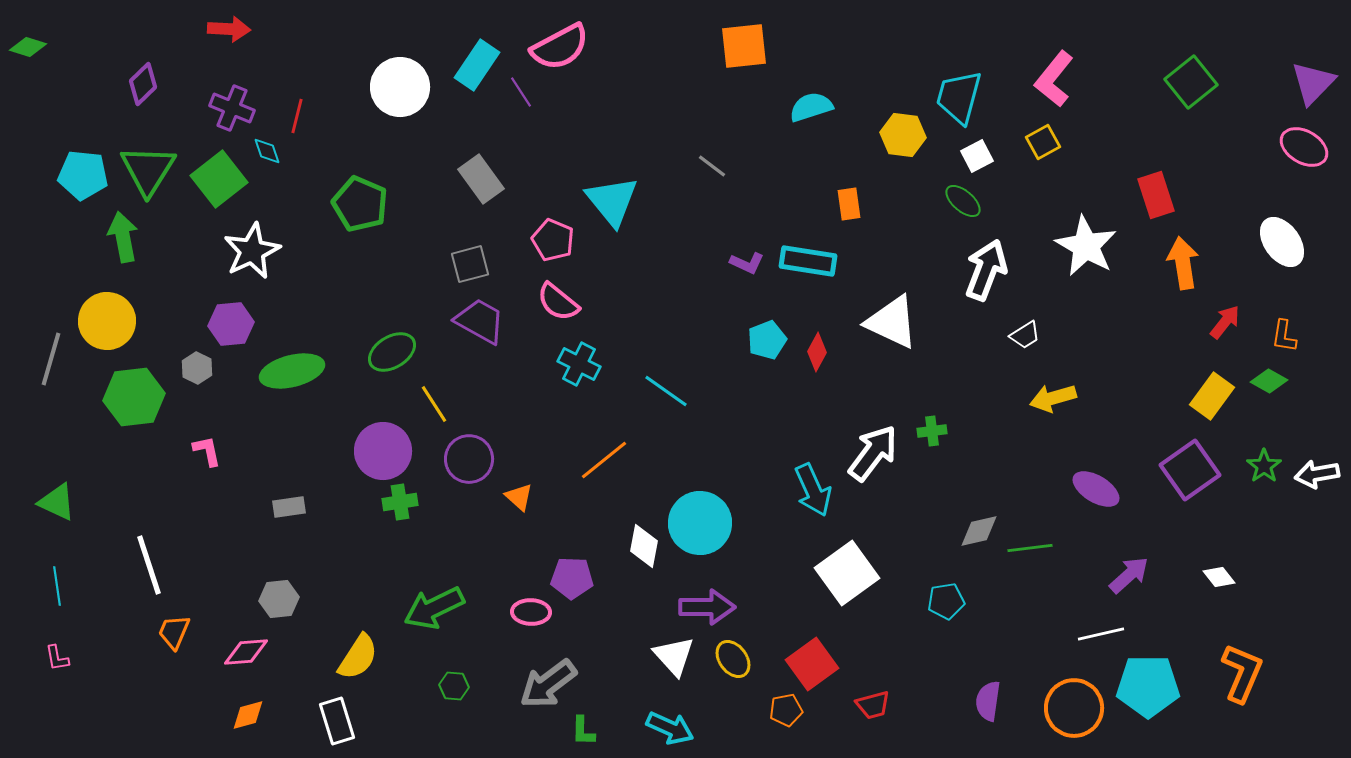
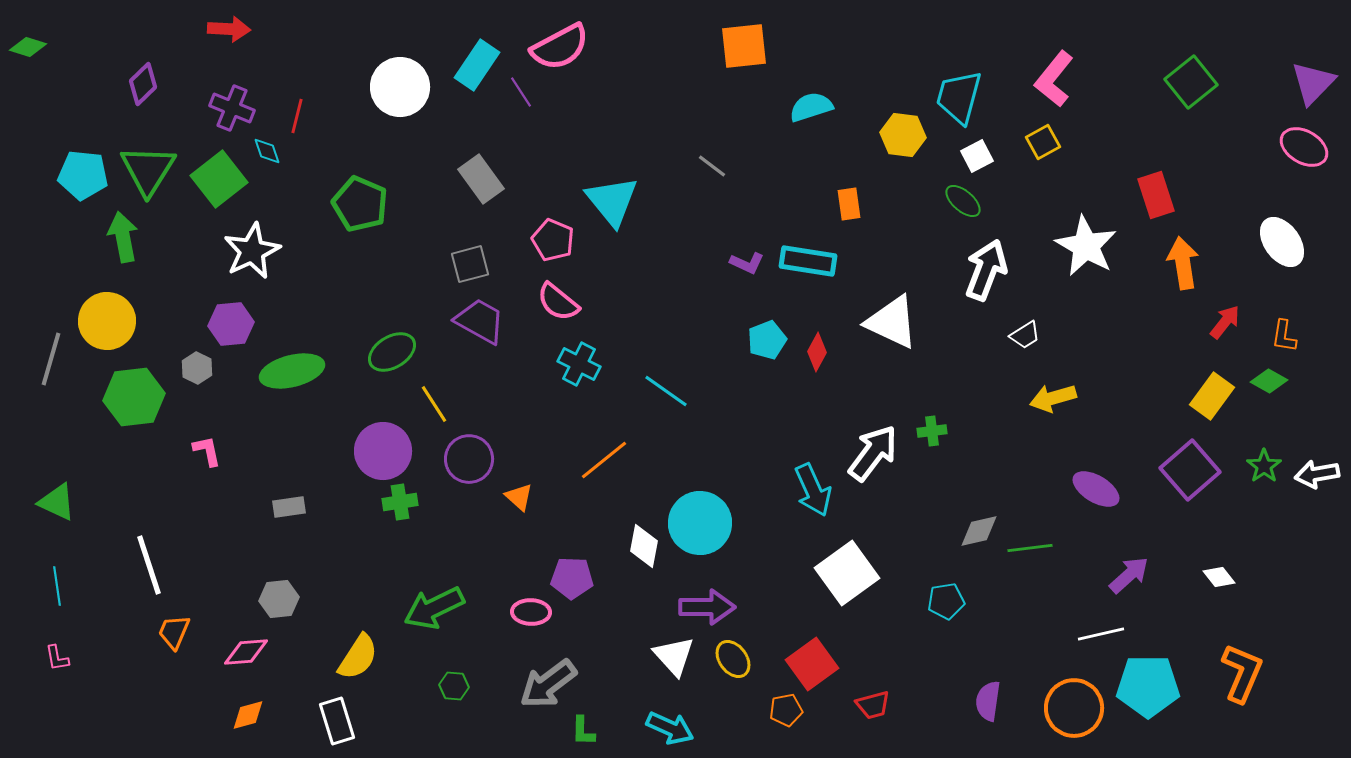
purple square at (1190, 470): rotated 6 degrees counterclockwise
